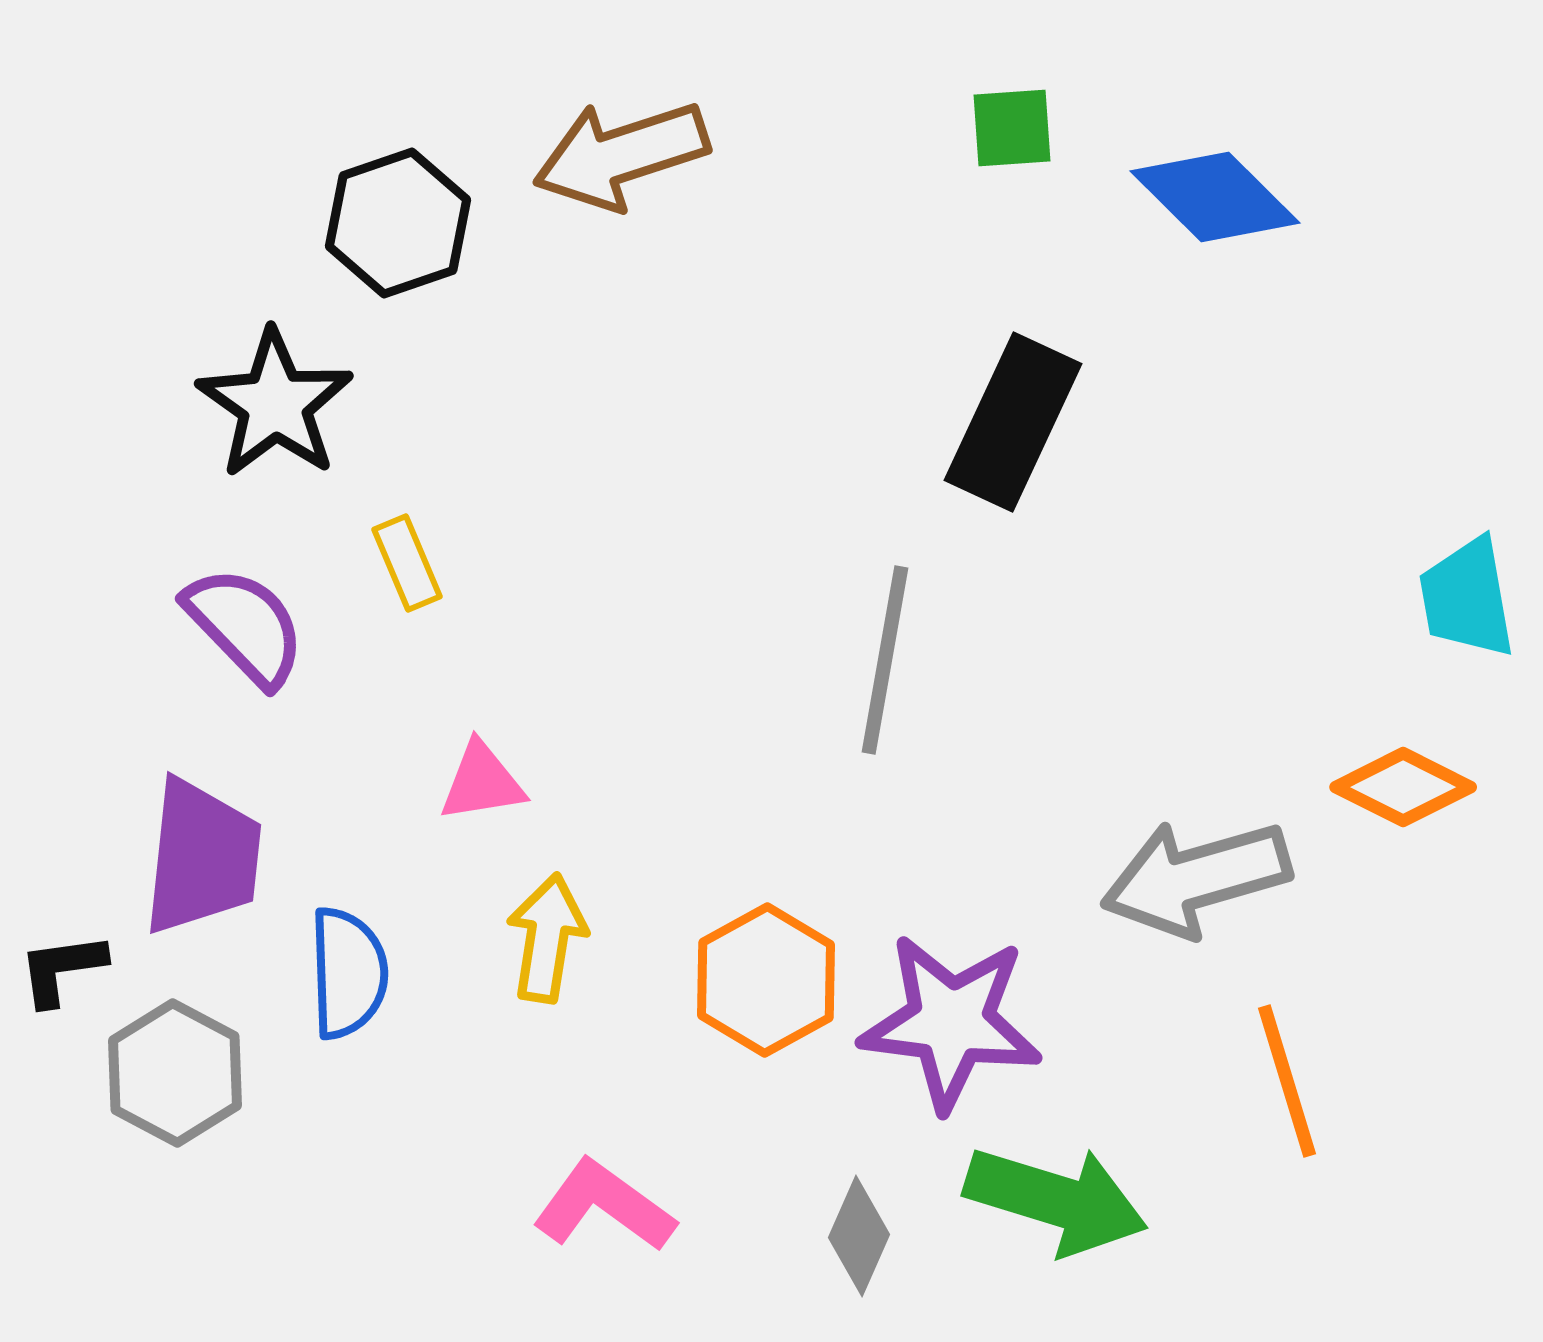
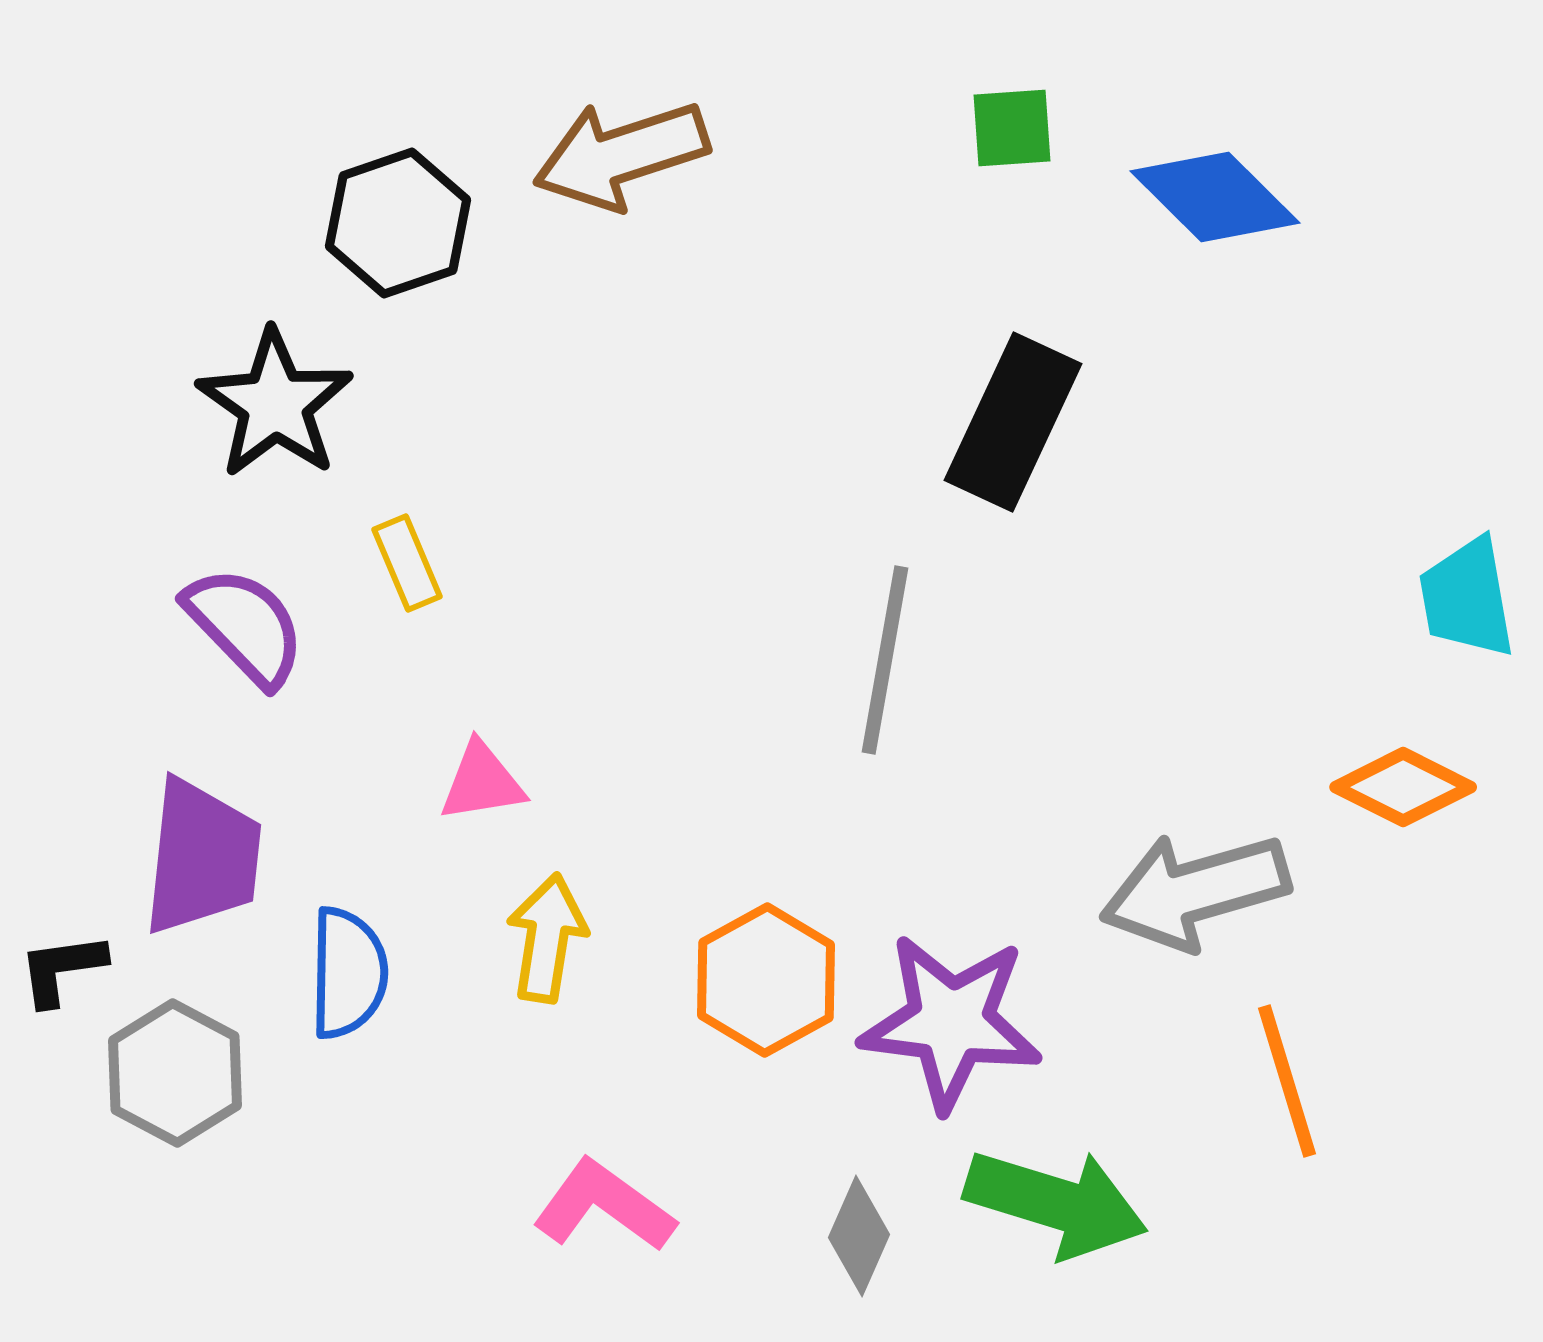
gray arrow: moved 1 px left, 13 px down
blue semicircle: rotated 3 degrees clockwise
green arrow: moved 3 px down
